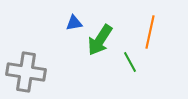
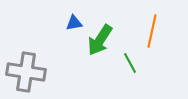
orange line: moved 2 px right, 1 px up
green line: moved 1 px down
